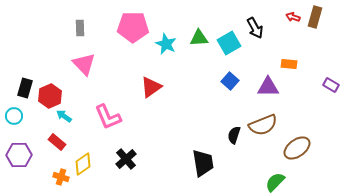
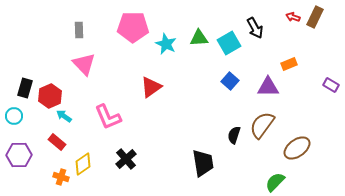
brown rectangle: rotated 10 degrees clockwise
gray rectangle: moved 1 px left, 2 px down
orange rectangle: rotated 28 degrees counterclockwise
brown semicircle: moved 1 px left; rotated 148 degrees clockwise
